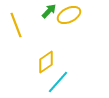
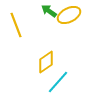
green arrow: rotated 98 degrees counterclockwise
